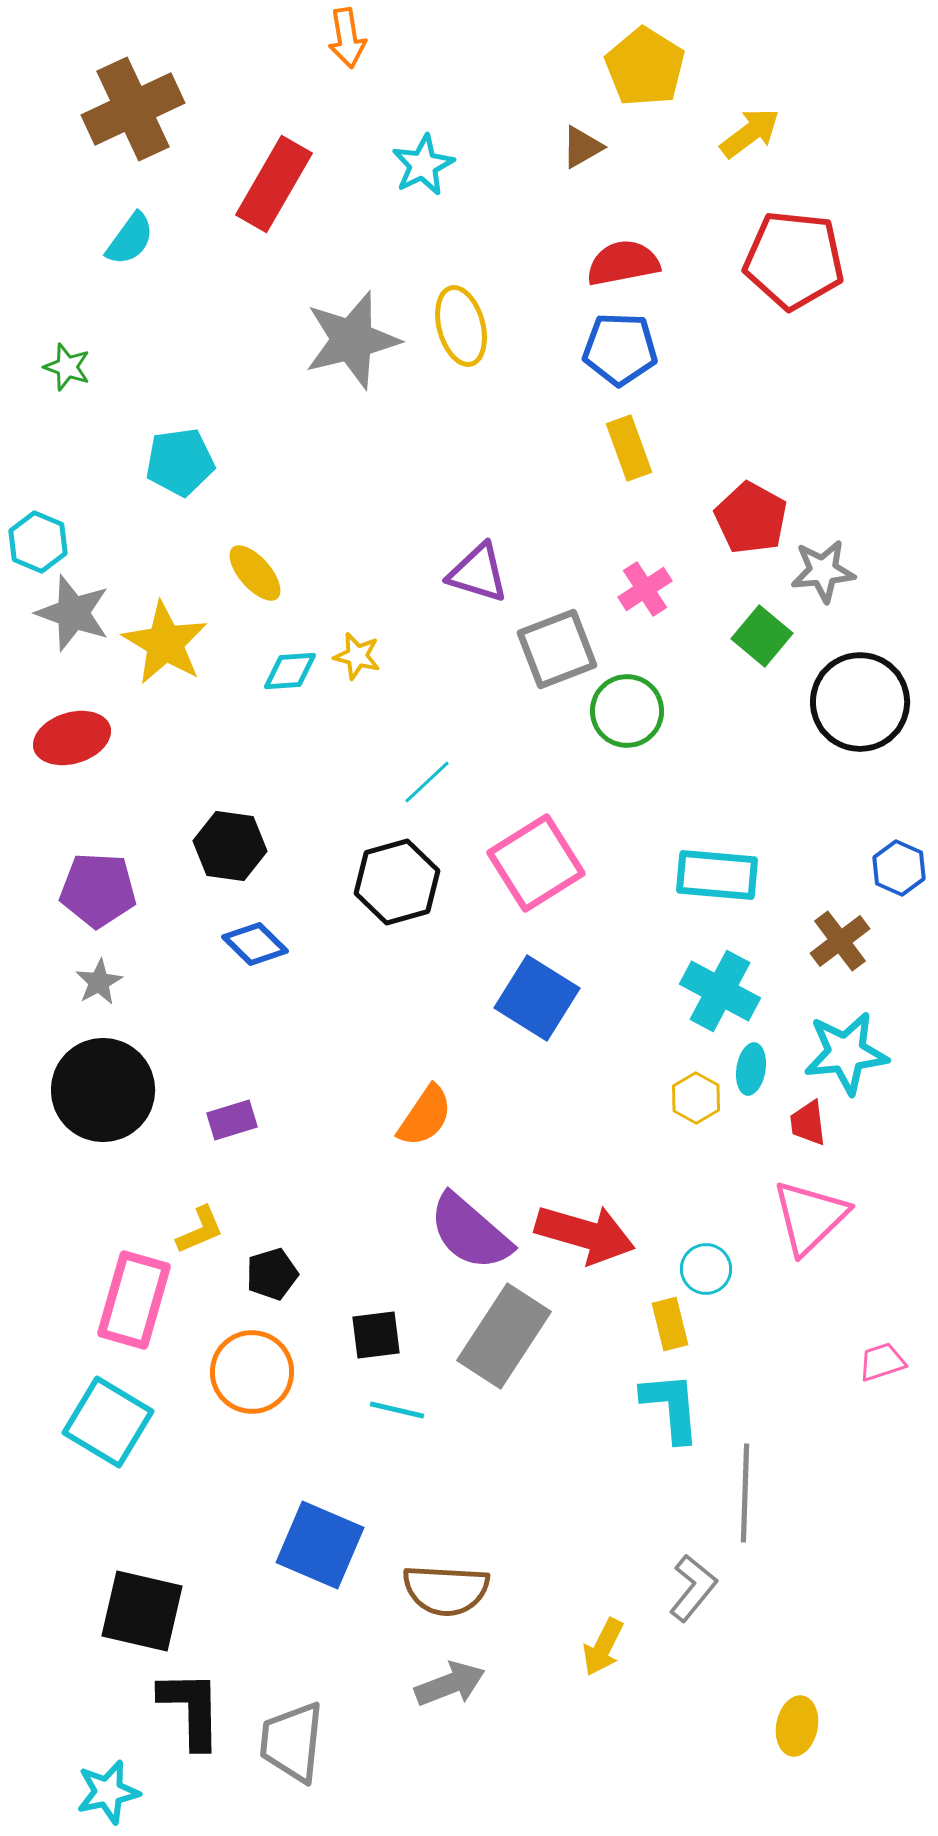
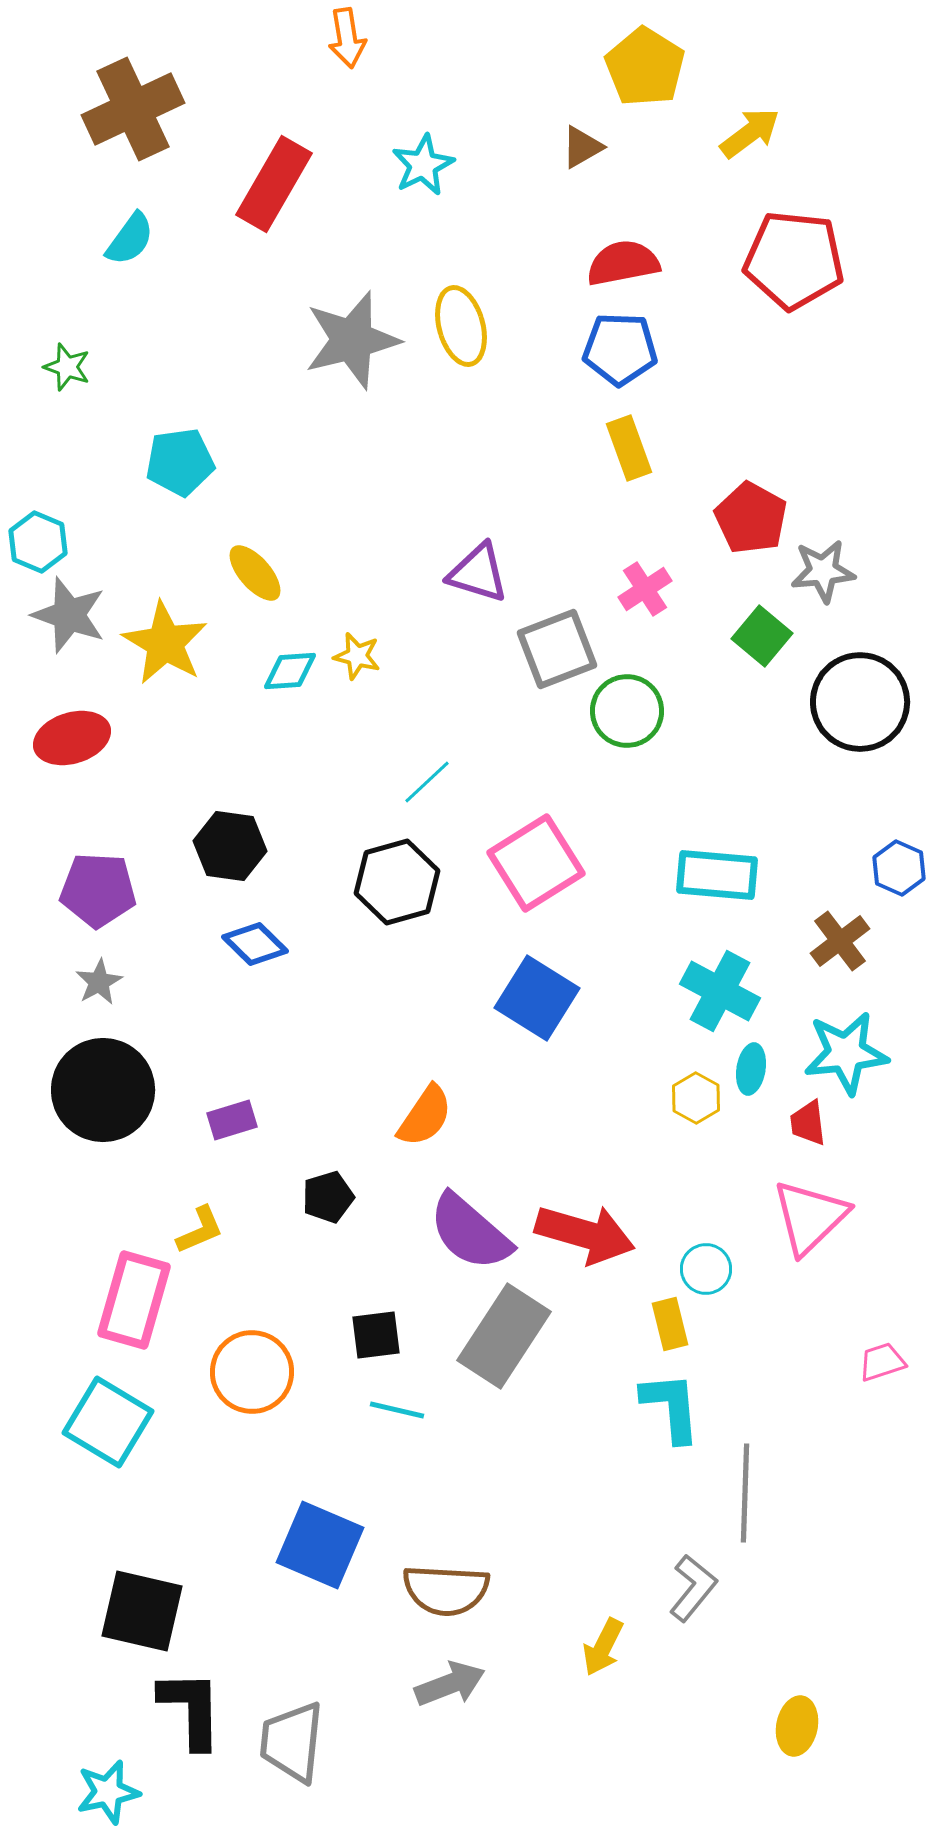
gray star at (73, 613): moved 4 px left, 2 px down
black pentagon at (272, 1274): moved 56 px right, 77 px up
